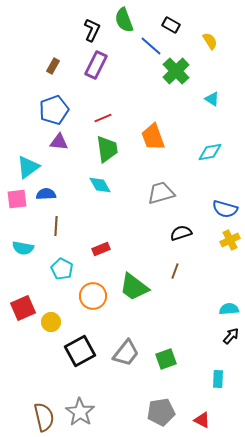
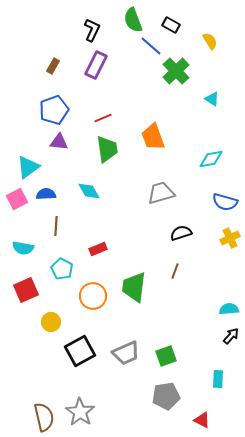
green semicircle at (124, 20): moved 9 px right
cyan diamond at (210, 152): moved 1 px right, 7 px down
cyan diamond at (100, 185): moved 11 px left, 6 px down
pink square at (17, 199): rotated 20 degrees counterclockwise
blue semicircle at (225, 209): moved 7 px up
yellow cross at (230, 240): moved 2 px up
red rectangle at (101, 249): moved 3 px left
green trapezoid at (134, 287): rotated 60 degrees clockwise
red square at (23, 308): moved 3 px right, 18 px up
gray trapezoid at (126, 353): rotated 28 degrees clockwise
green square at (166, 359): moved 3 px up
gray pentagon at (161, 412): moved 5 px right, 16 px up
